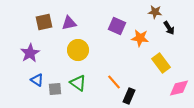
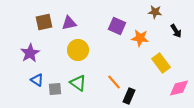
black arrow: moved 7 px right, 3 px down
